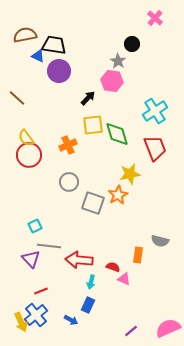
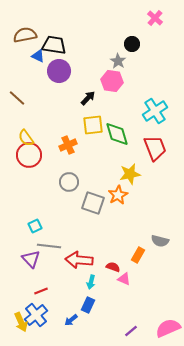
orange rectangle: rotated 21 degrees clockwise
blue arrow: rotated 112 degrees clockwise
